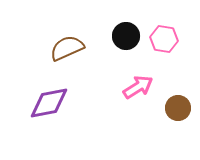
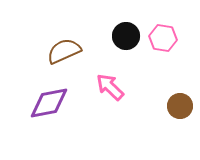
pink hexagon: moved 1 px left, 1 px up
brown semicircle: moved 3 px left, 3 px down
pink arrow: moved 28 px left; rotated 104 degrees counterclockwise
brown circle: moved 2 px right, 2 px up
